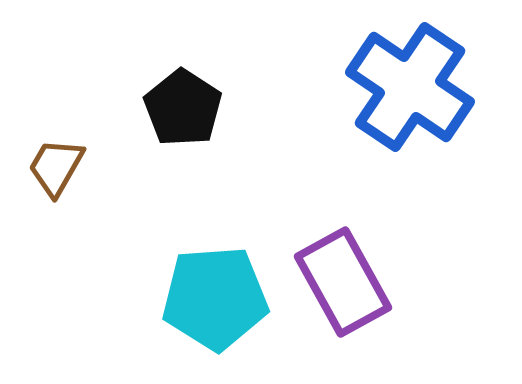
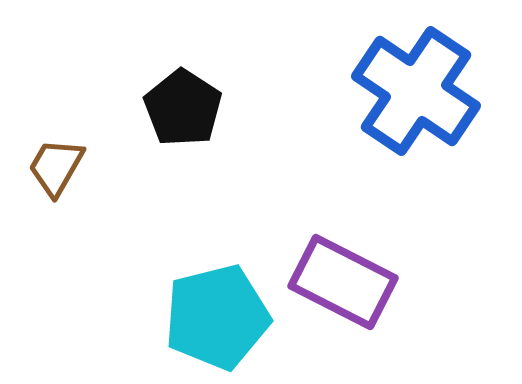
blue cross: moved 6 px right, 4 px down
purple rectangle: rotated 34 degrees counterclockwise
cyan pentagon: moved 2 px right, 19 px down; rotated 10 degrees counterclockwise
